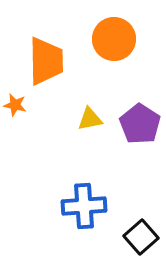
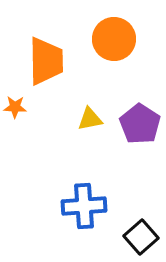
orange star: moved 2 px down; rotated 10 degrees counterclockwise
